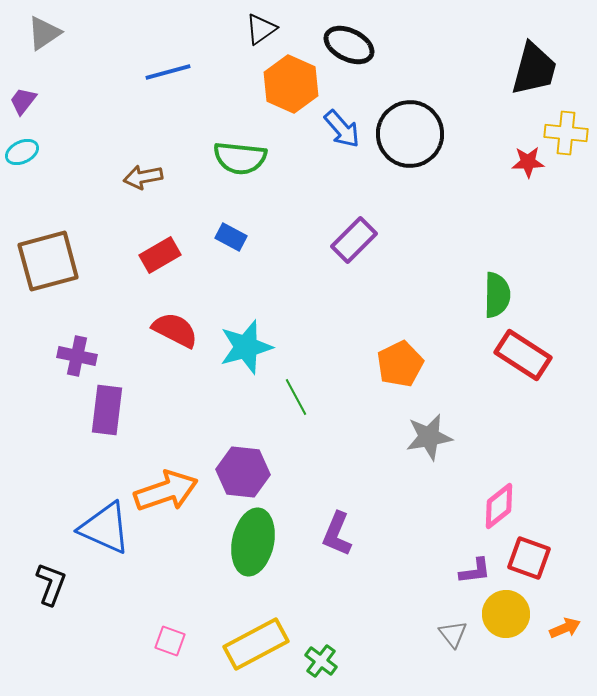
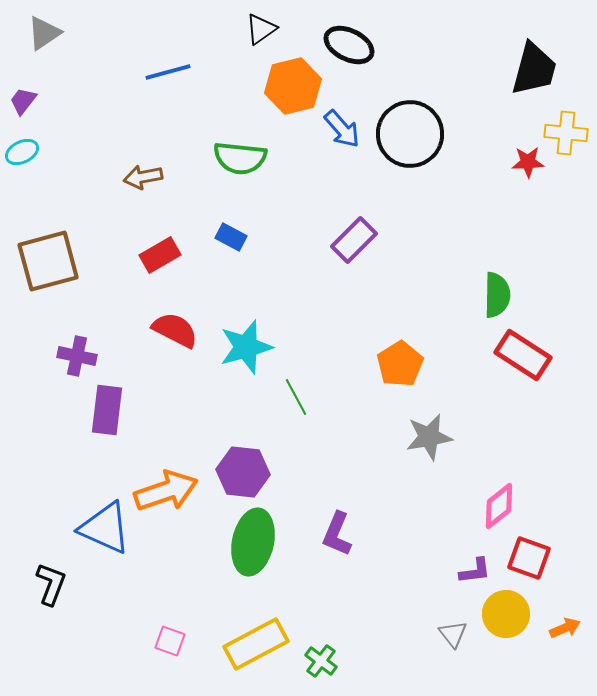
orange hexagon at (291, 84): moved 2 px right, 2 px down; rotated 22 degrees clockwise
orange pentagon at (400, 364): rotated 6 degrees counterclockwise
